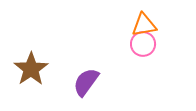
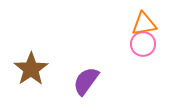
orange triangle: moved 1 px up
purple semicircle: moved 1 px up
